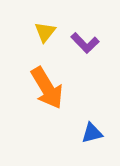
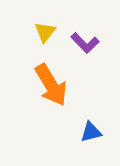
orange arrow: moved 4 px right, 3 px up
blue triangle: moved 1 px left, 1 px up
